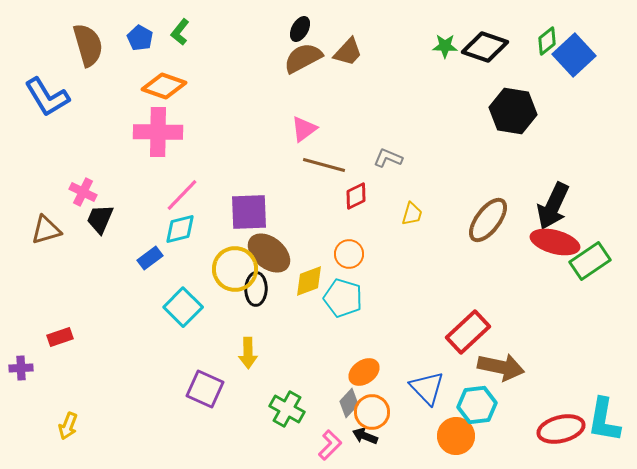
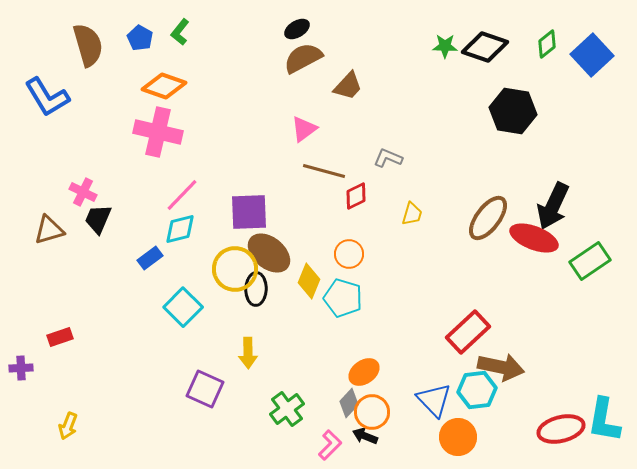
black ellipse at (300, 29): moved 3 px left; rotated 30 degrees clockwise
green diamond at (547, 41): moved 3 px down
brown trapezoid at (348, 52): moved 34 px down
blue square at (574, 55): moved 18 px right
pink cross at (158, 132): rotated 12 degrees clockwise
brown line at (324, 165): moved 6 px down
black trapezoid at (100, 219): moved 2 px left
brown ellipse at (488, 220): moved 2 px up
brown triangle at (46, 230): moved 3 px right
red ellipse at (555, 242): moved 21 px left, 4 px up; rotated 6 degrees clockwise
yellow diamond at (309, 281): rotated 48 degrees counterclockwise
blue triangle at (427, 388): moved 7 px right, 12 px down
cyan hexagon at (477, 405): moved 15 px up
green cross at (287, 409): rotated 24 degrees clockwise
orange circle at (456, 436): moved 2 px right, 1 px down
